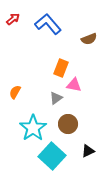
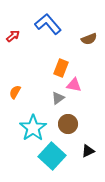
red arrow: moved 17 px down
gray triangle: moved 2 px right
